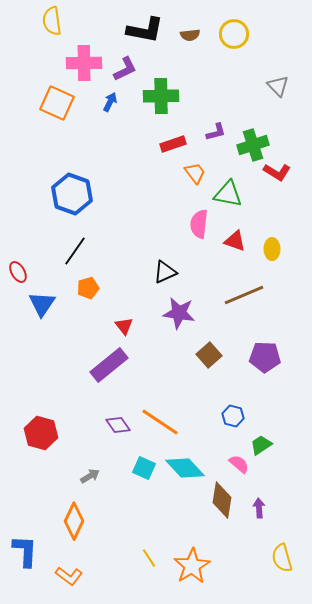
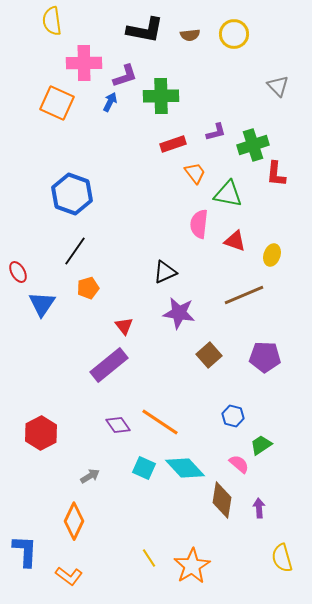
purple L-shape at (125, 69): moved 7 px down; rotated 8 degrees clockwise
red L-shape at (277, 172): moved 1 px left, 2 px down; rotated 64 degrees clockwise
yellow ellipse at (272, 249): moved 6 px down; rotated 20 degrees clockwise
red hexagon at (41, 433): rotated 16 degrees clockwise
